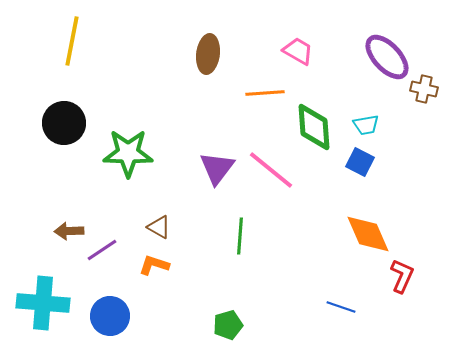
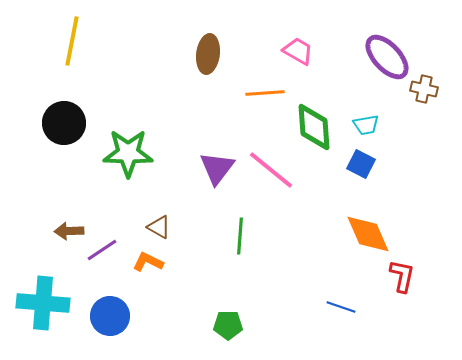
blue square: moved 1 px right, 2 px down
orange L-shape: moved 6 px left, 3 px up; rotated 8 degrees clockwise
red L-shape: rotated 12 degrees counterclockwise
green pentagon: rotated 16 degrees clockwise
